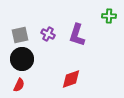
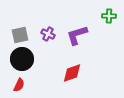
purple L-shape: rotated 55 degrees clockwise
red diamond: moved 1 px right, 6 px up
